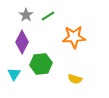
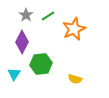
orange star: moved 8 px up; rotated 20 degrees counterclockwise
